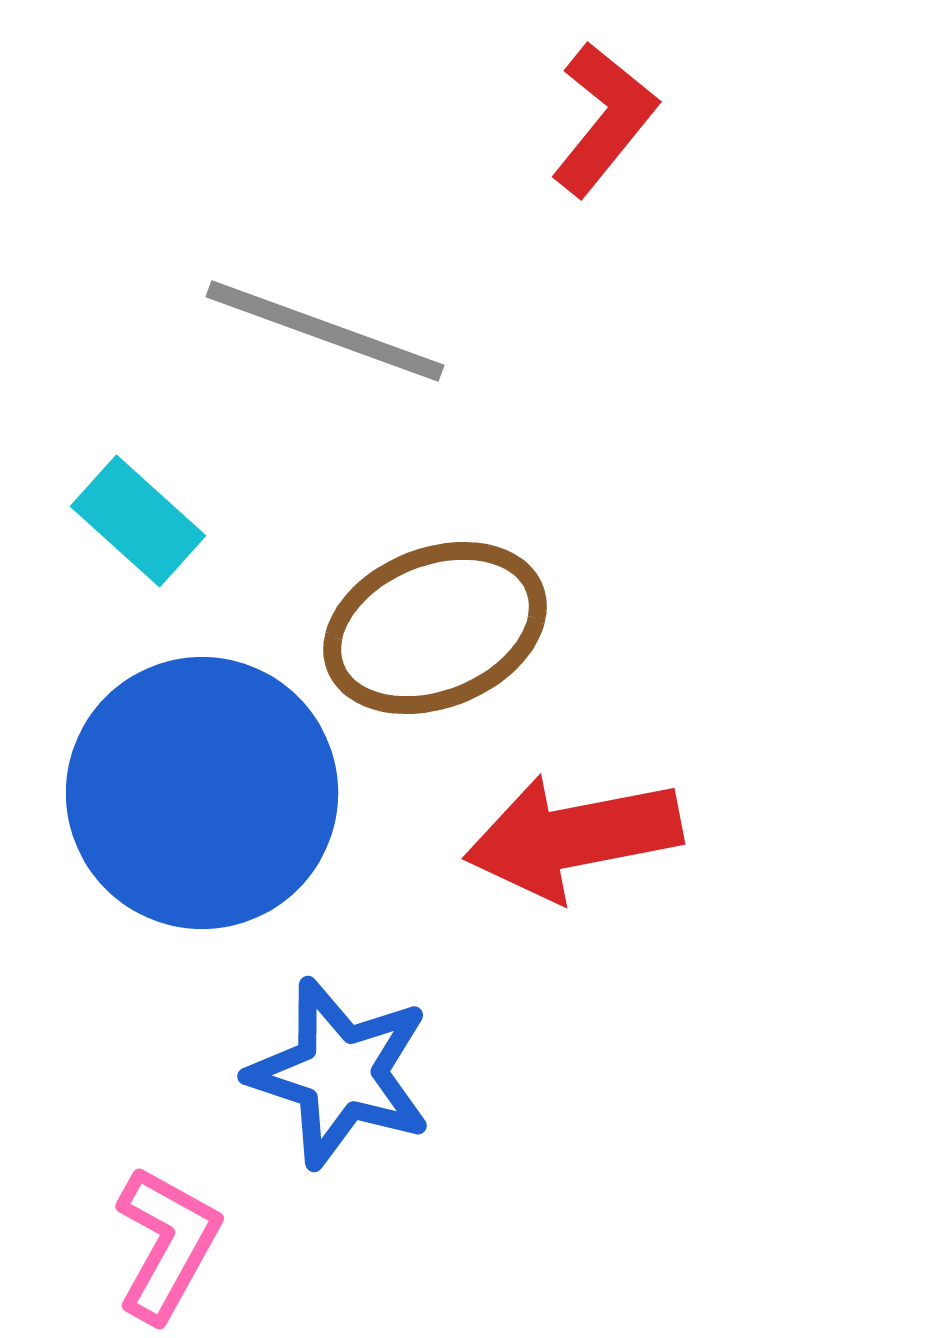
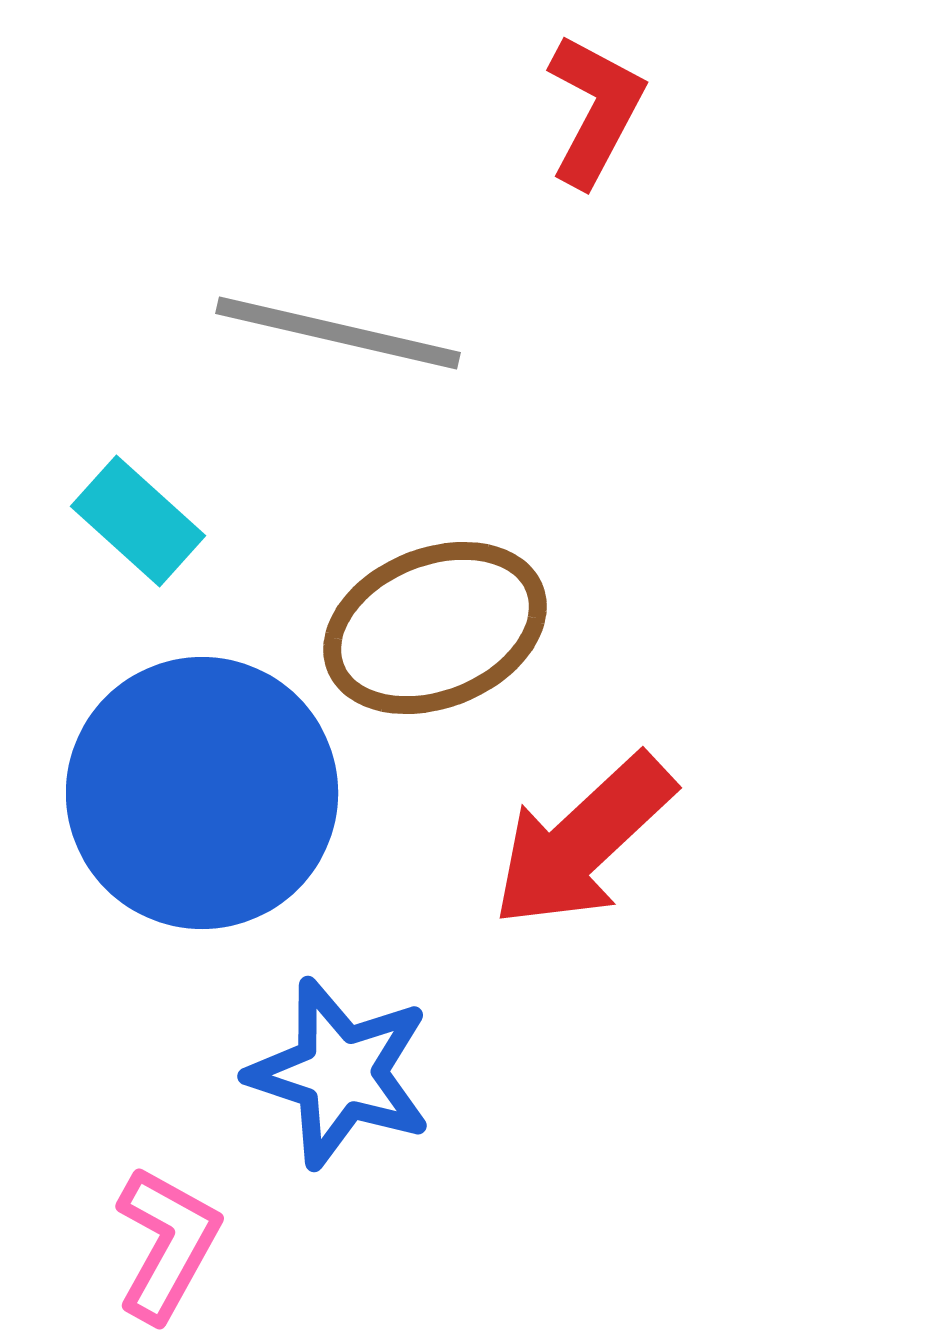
red L-shape: moved 9 px left, 9 px up; rotated 11 degrees counterclockwise
gray line: moved 13 px right, 2 px down; rotated 7 degrees counterclockwise
red arrow: moved 10 px right, 4 px down; rotated 32 degrees counterclockwise
